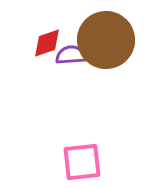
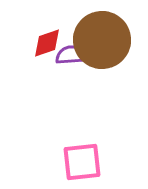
brown circle: moved 4 px left
